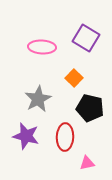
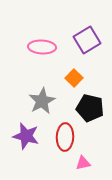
purple square: moved 1 px right, 2 px down; rotated 28 degrees clockwise
gray star: moved 4 px right, 2 px down
pink triangle: moved 4 px left
